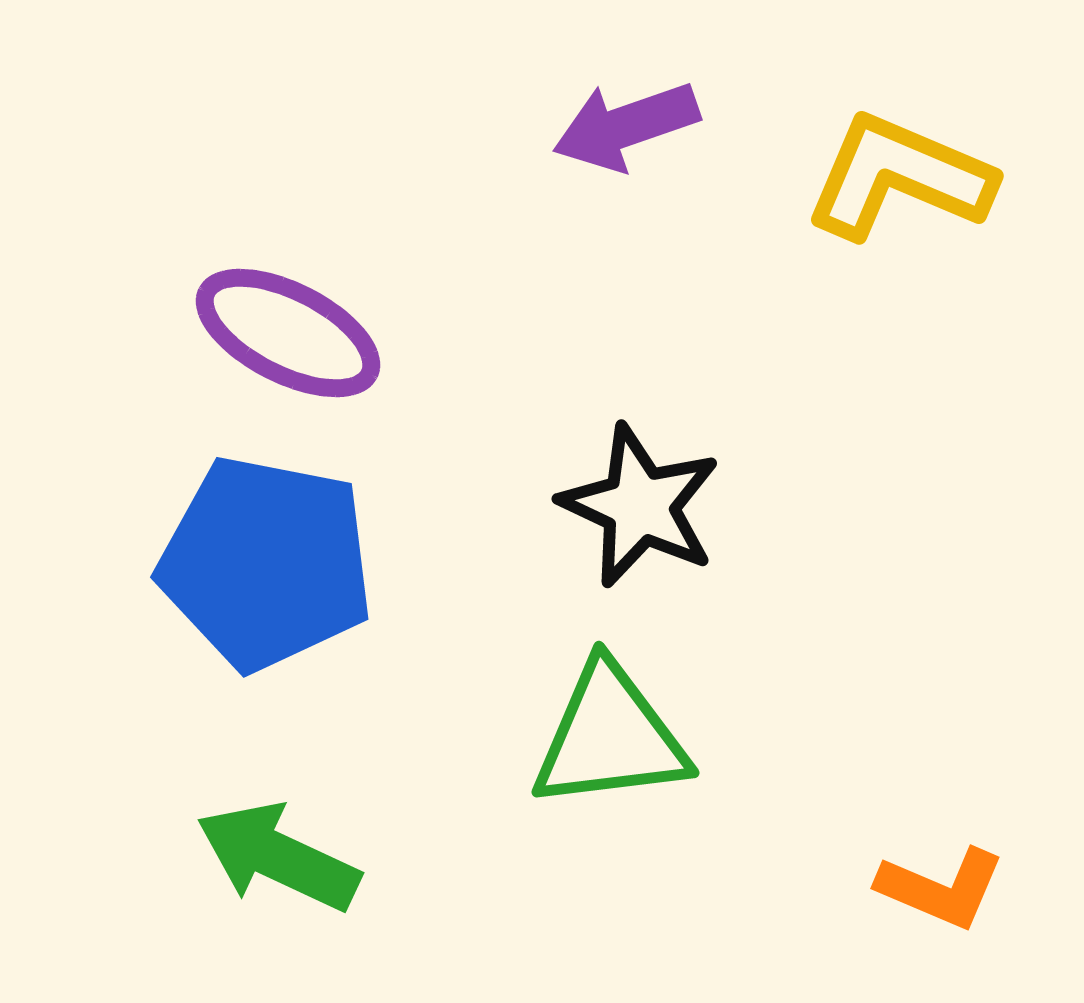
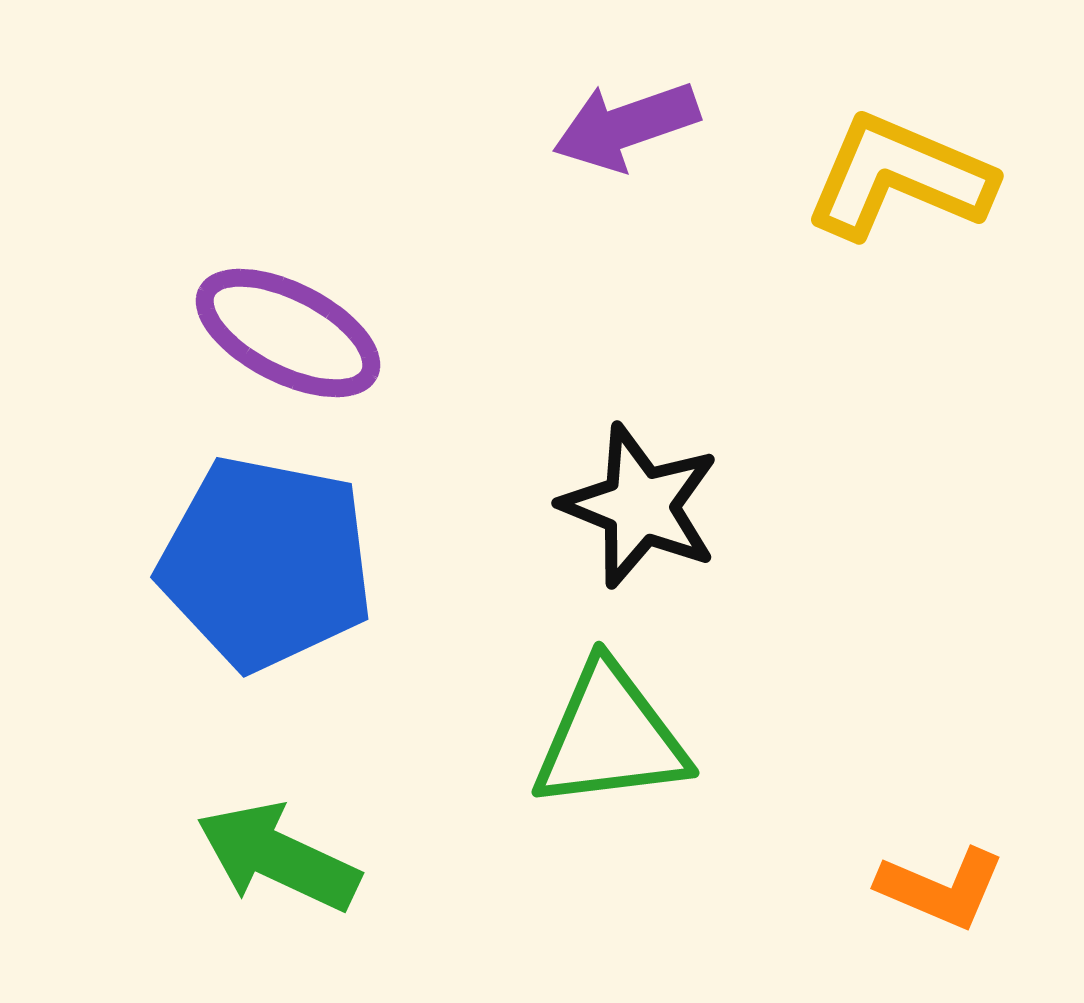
black star: rotated 3 degrees counterclockwise
